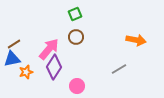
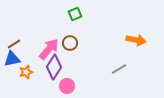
brown circle: moved 6 px left, 6 px down
pink circle: moved 10 px left
